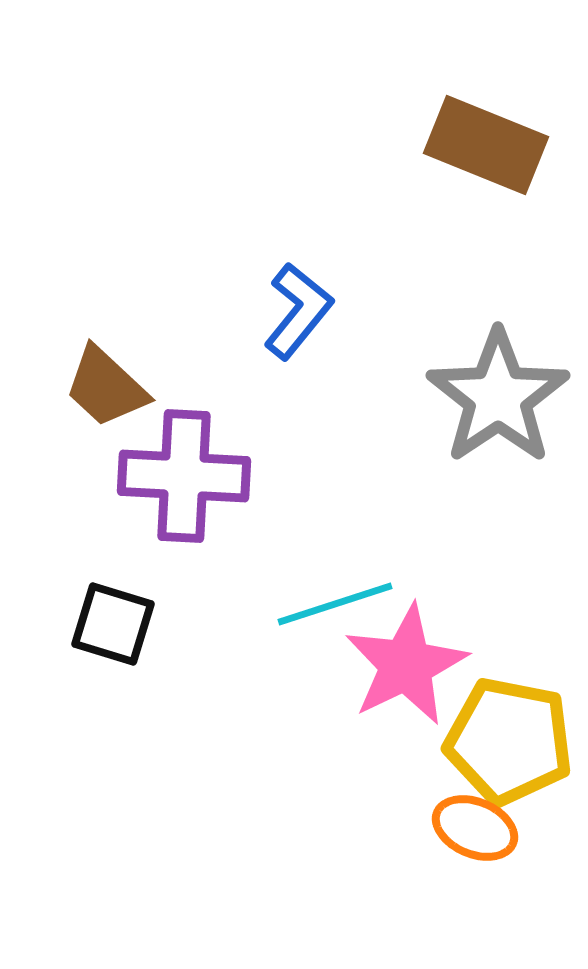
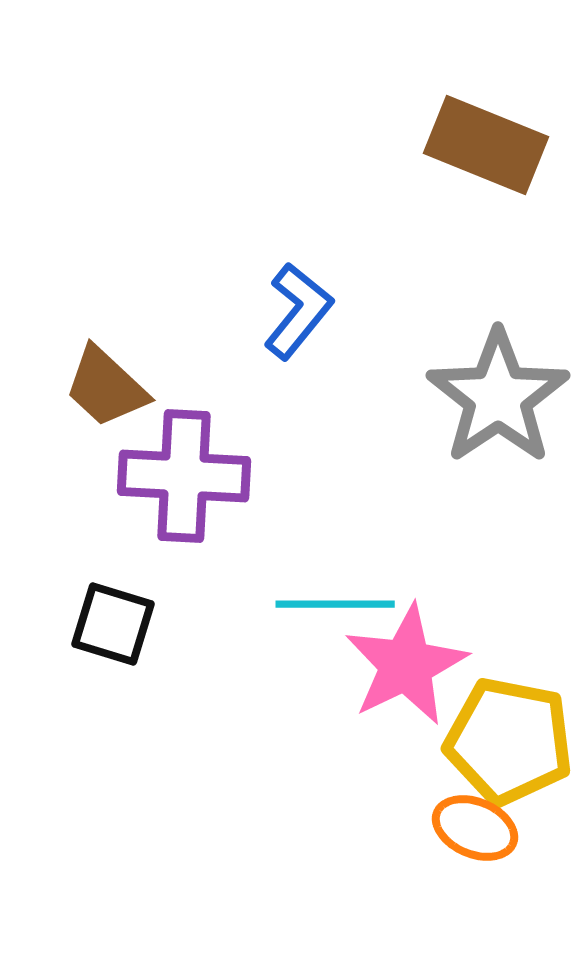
cyan line: rotated 18 degrees clockwise
